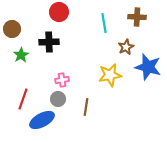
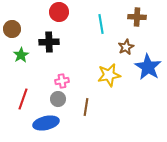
cyan line: moved 3 px left, 1 px down
blue star: rotated 16 degrees clockwise
yellow star: moved 1 px left
pink cross: moved 1 px down
blue ellipse: moved 4 px right, 3 px down; rotated 15 degrees clockwise
